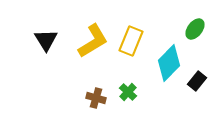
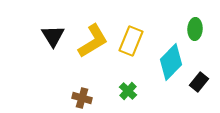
green ellipse: rotated 35 degrees counterclockwise
black triangle: moved 7 px right, 4 px up
cyan diamond: moved 2 px right, 1 px up
black rectangle: moved 2 px right, 1 px down
green cross: moved 1 px up
brown cross: moved 14 px left
